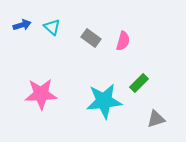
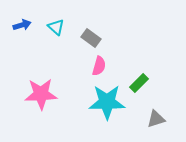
cyan triangle: moved 4 px right
pink semicircle: moved 24 px left, 25 px down
cyan star: moved 3 px right, 1 px down; rotated 6 degrees clockwise
